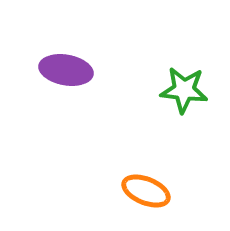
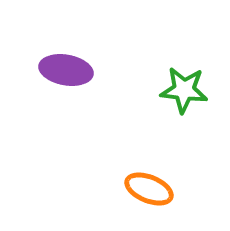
orange ellipse: moved 3 px right, 2 px up
